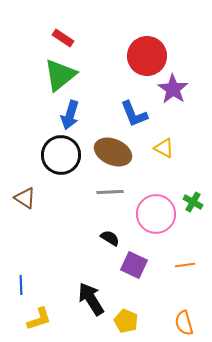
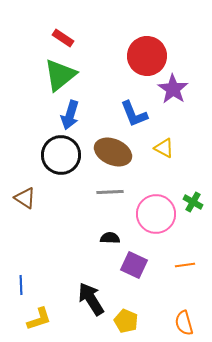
black semicircle: rotated 30 degrees counterclockwise
